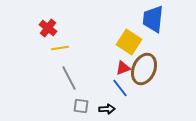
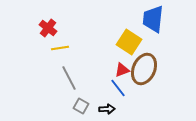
red triangle: moved 1 px left, 2 px down
blue line: moved 2 px left
gray square: rotated 21 degrees clockwise
